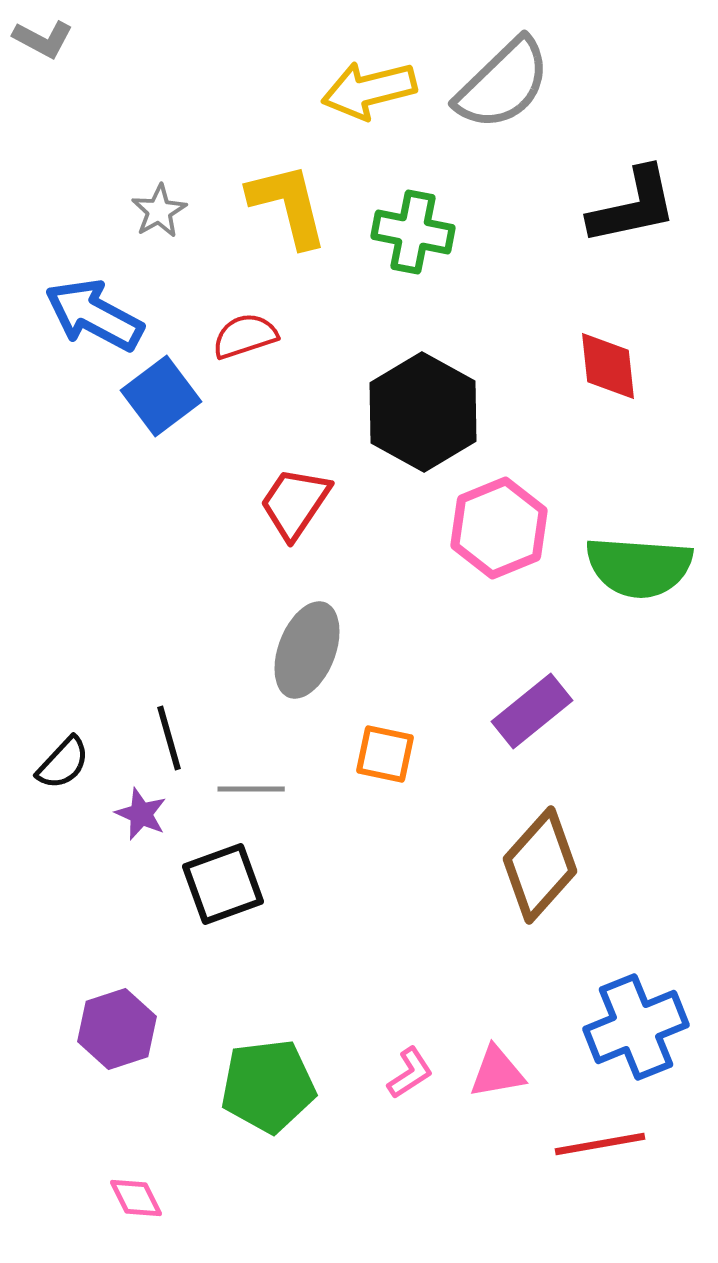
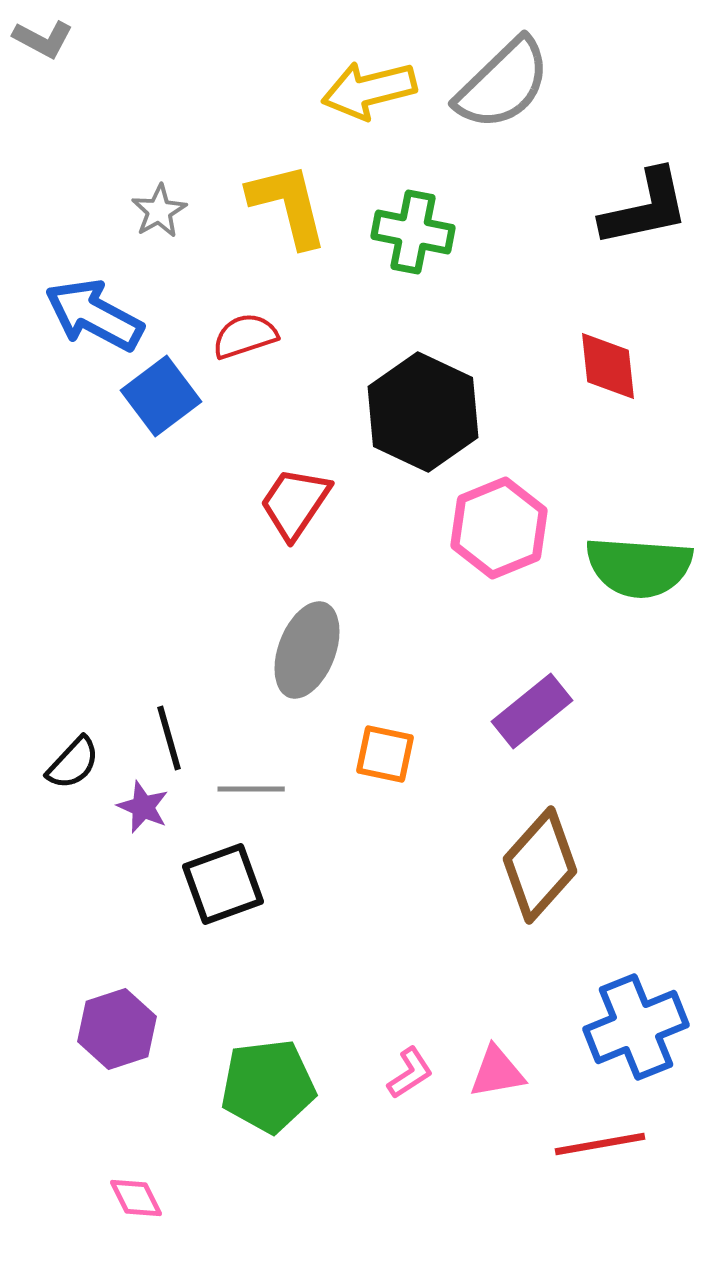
black L-shape: moved 12 px right, 2 px down
black hexagon: rotated 4 degrees counterclockwise
black semicircle: moved 10 px right
purple star: moved 2 px right, 7 px up
